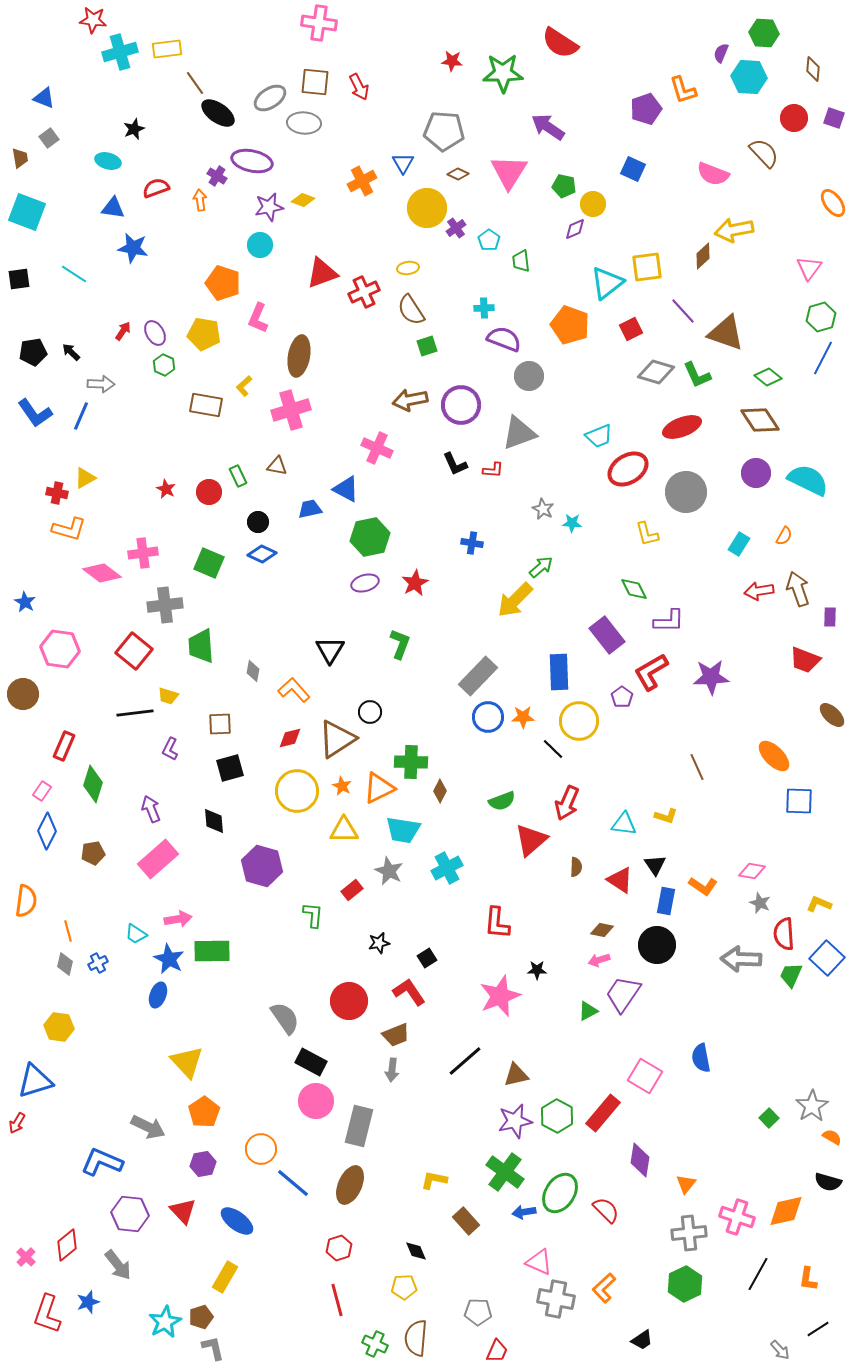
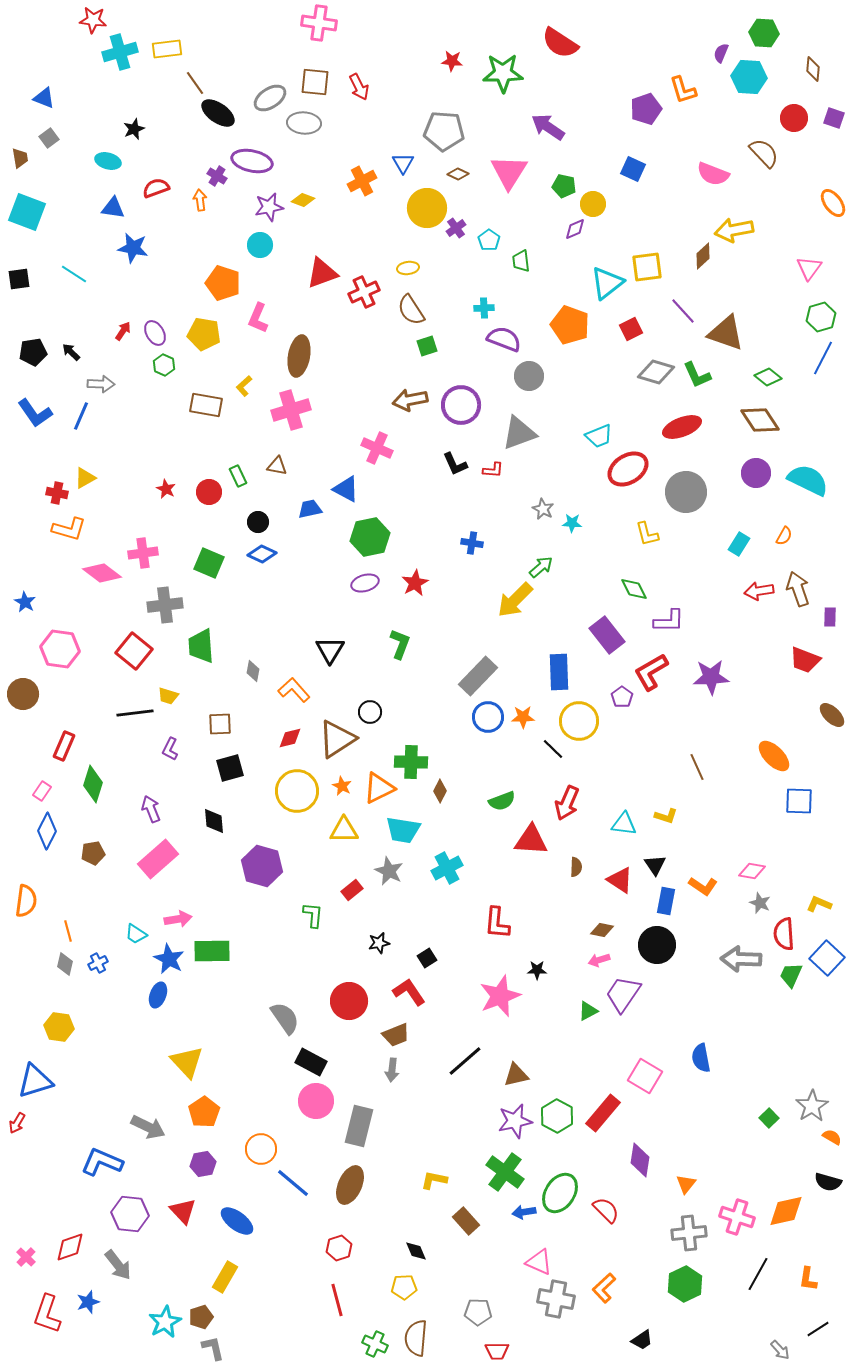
red triangle at (531, 840): rotated 45 degrees clockwise
red diamond at (67, 1245): moved 3 px right, 2 px down; rotated 20 degrees clockwise
red trapezoid at (497, 1351): rotated 65 degrees clockwise
